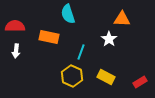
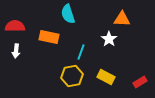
yellow hexagon: rotated 25 degrees clockwise
